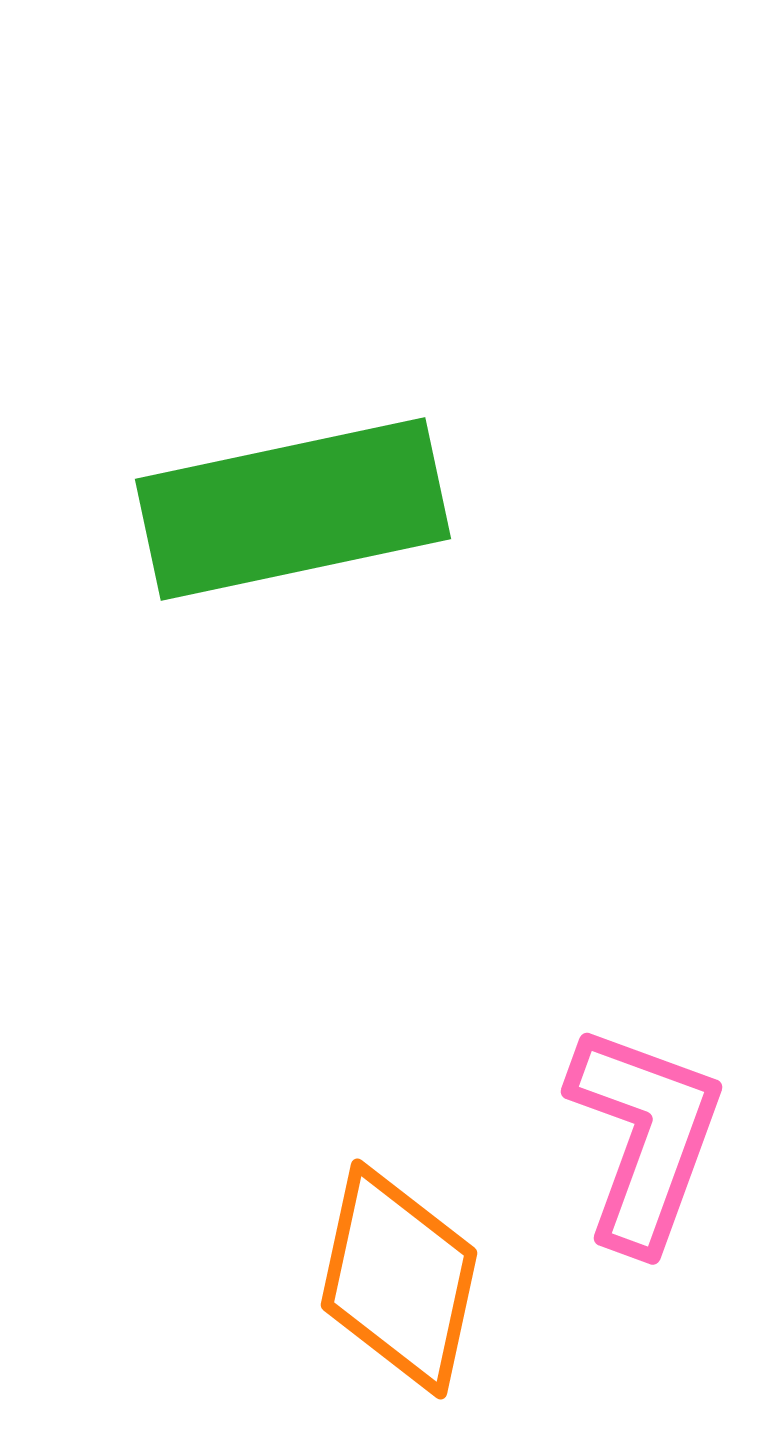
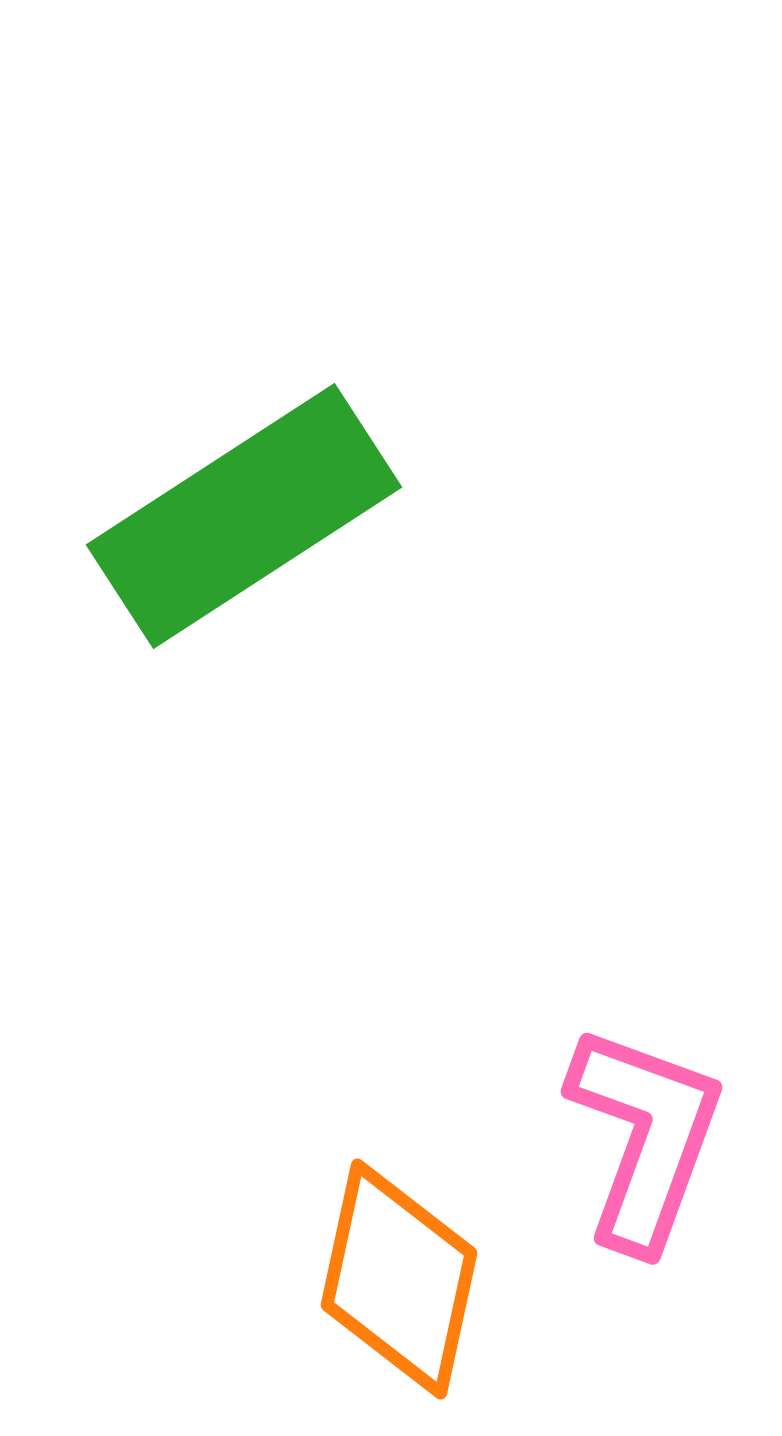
green rectangle: moved 49 px left, 7 px down; rotated 21 degrees counterclockwise
